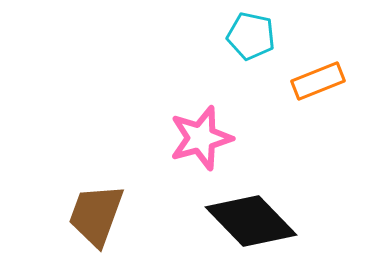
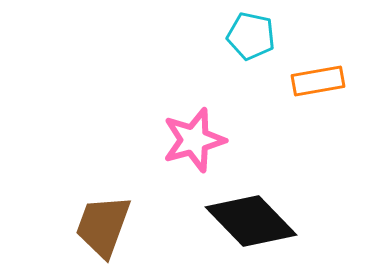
orange rectangle: rotated 12 degrees clockwise
pink star: moved 7 px left, 2 px down
brown trapezoid: moved 7 px right, 11 px down
